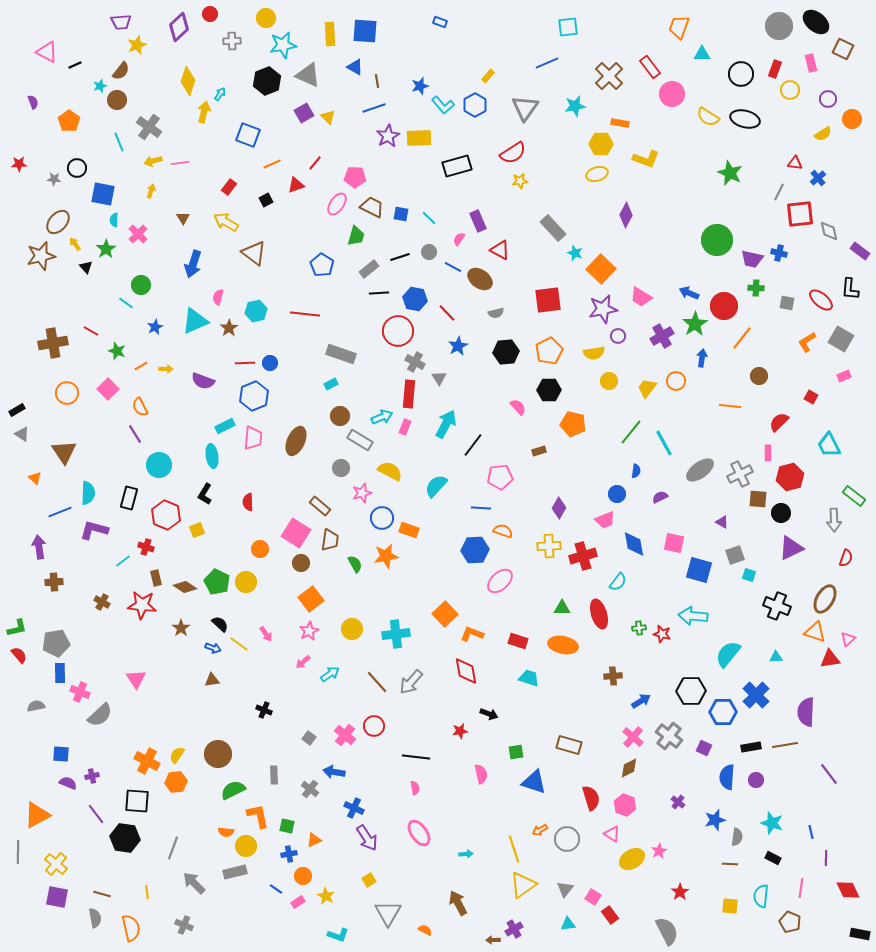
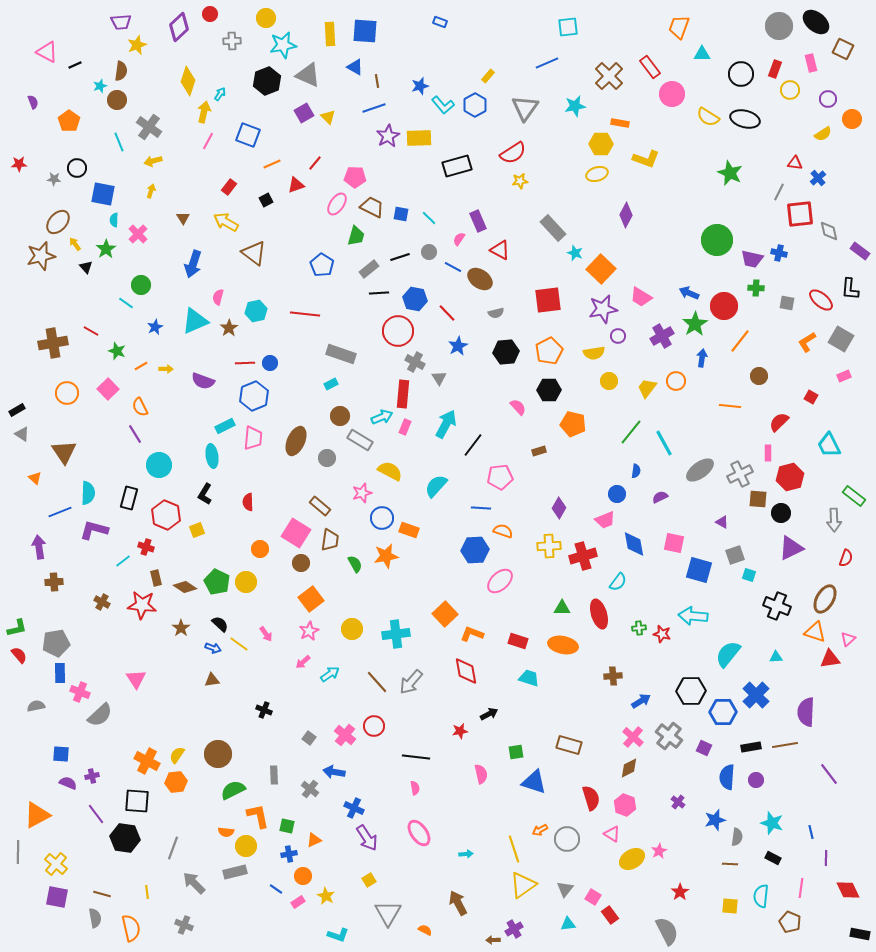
brown semicircle at (121, 71): rotated 30 degrees counterclockwise
pink line at (180, 163): moved 28 px right, 22 px up; rotated 54 degrees counterclockwise
orange line at (742, 338): moved 2 px left, 3 px down
red rectangle at (409, 394): moved 6 px left
gray circle at (341, 468): moved 14 px left, 10 px up
black arrow at (489, 714): rotated 48 degrees counterclockwise
